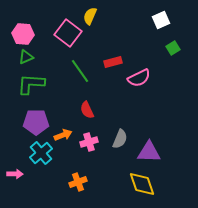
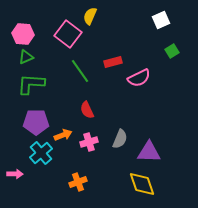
pink square: moved 1 px down
green square: moved 1 px left, 3 px down
